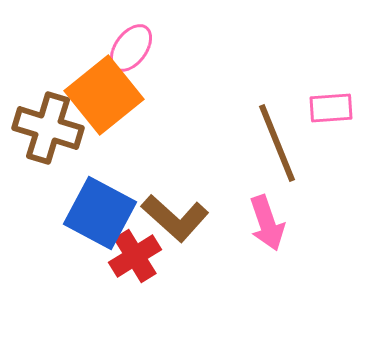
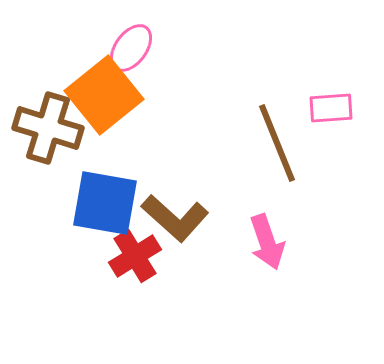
blue square: moved 5 px right, 10 px up; rotated 18 degrees counterclockwise
pink arrow: moved 19 px down
